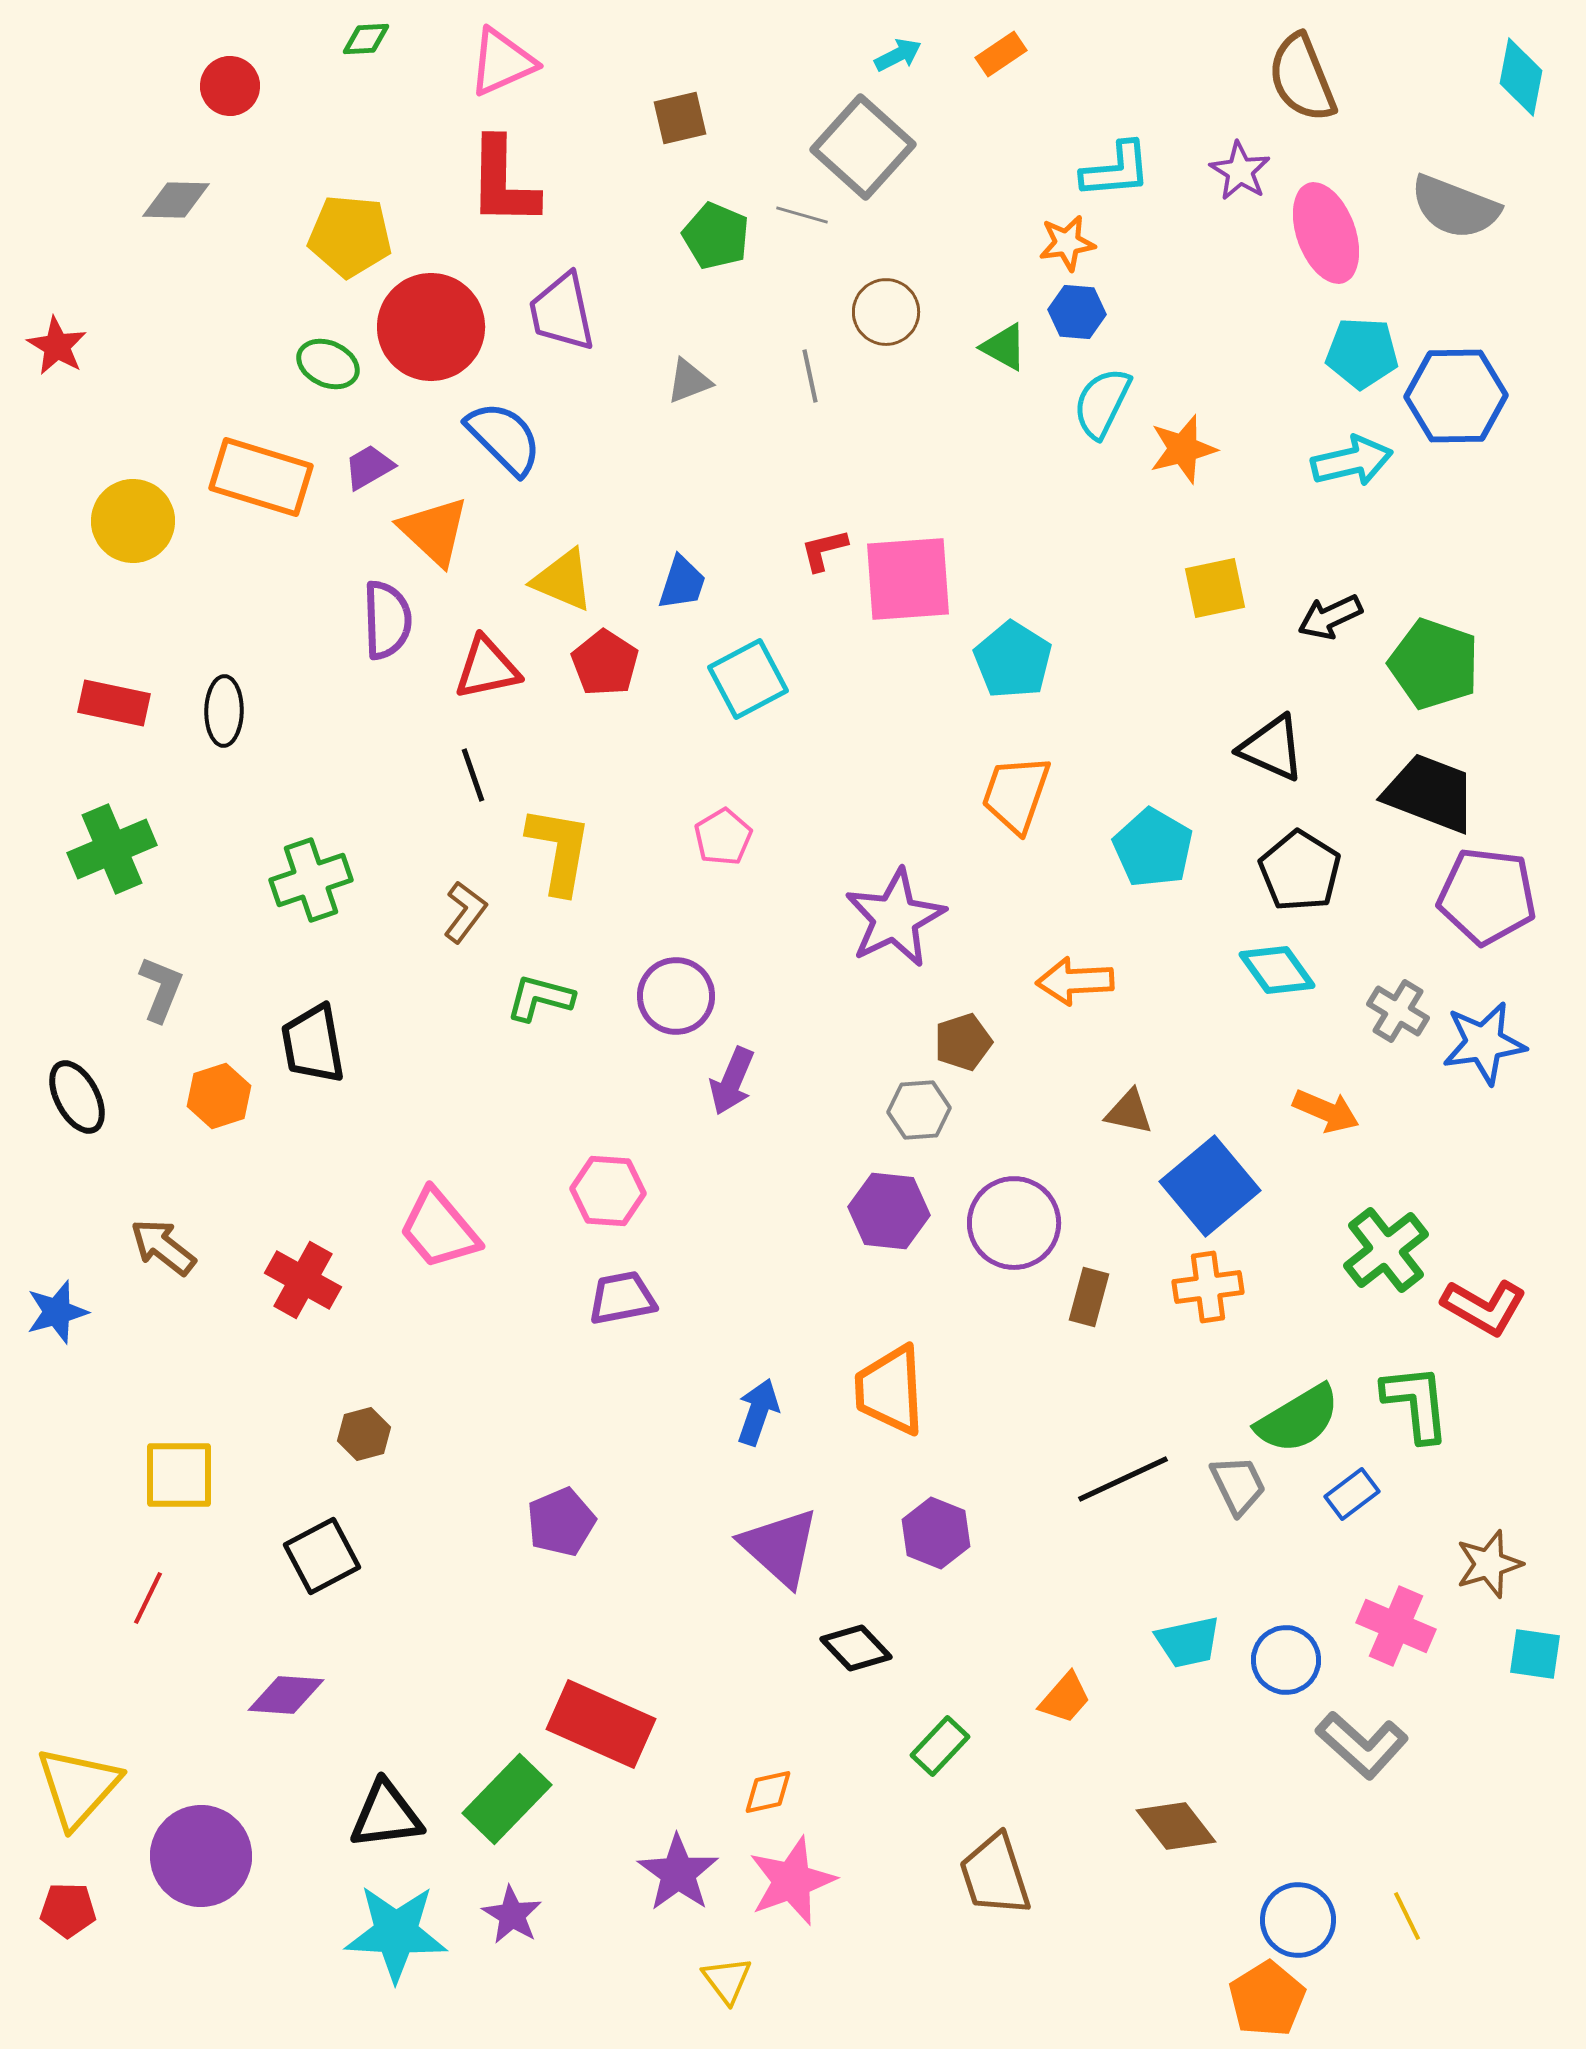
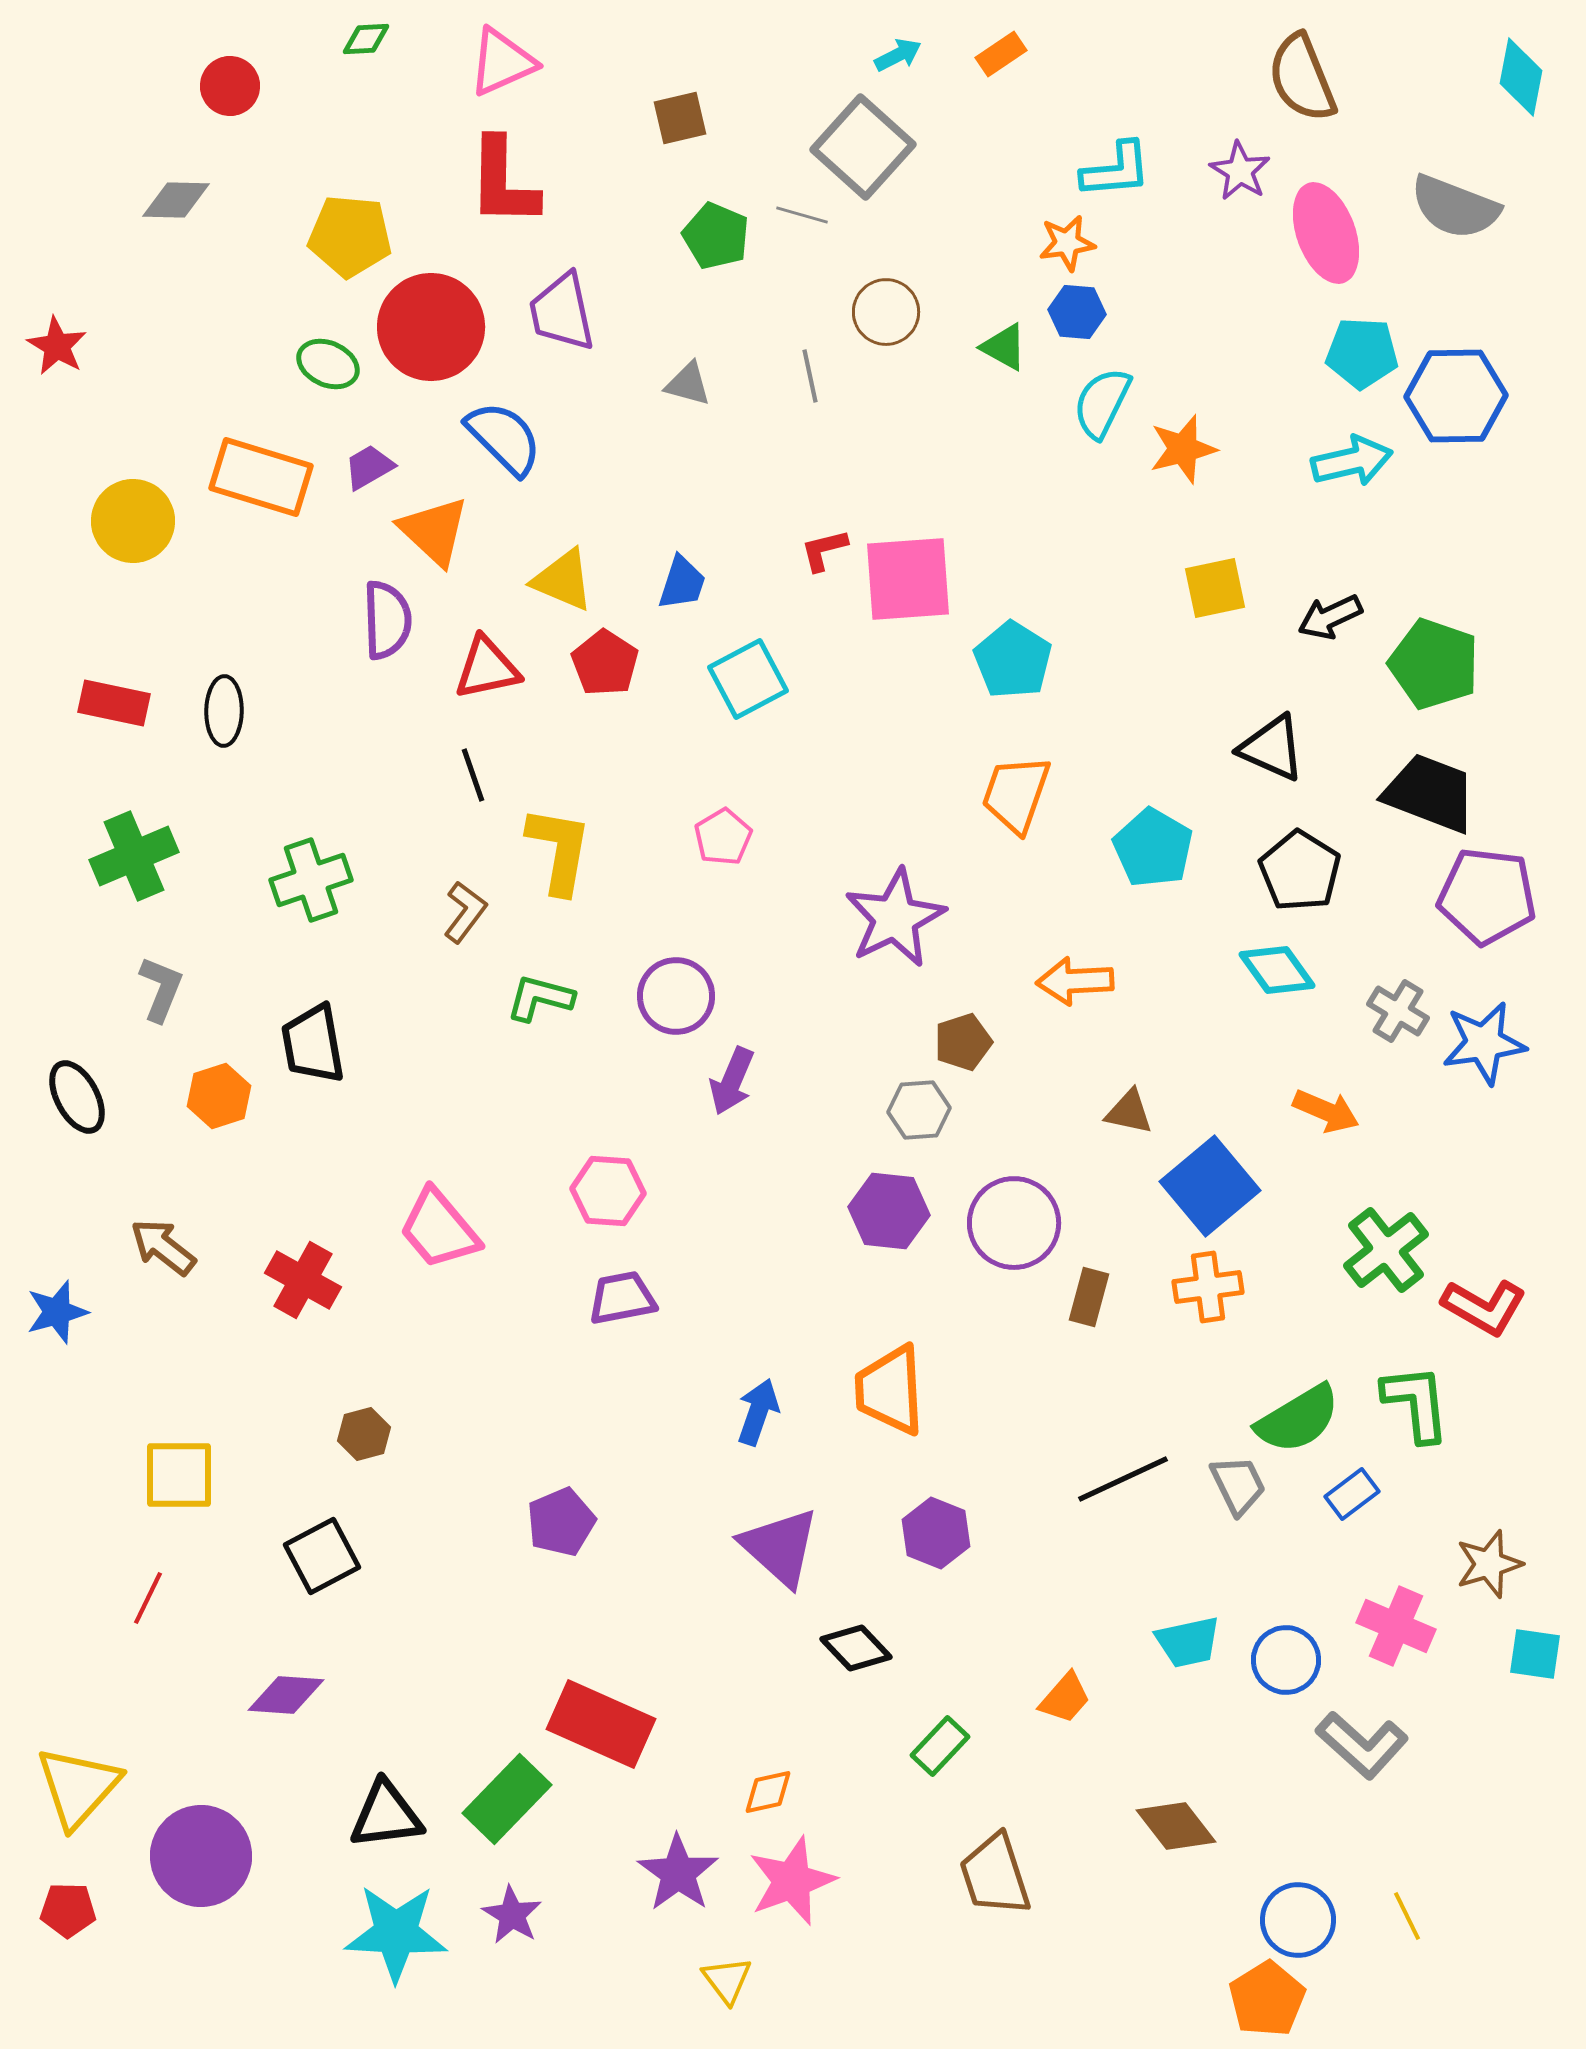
gray triangle at (689, 381): moved 1 px left, 3 px down; rotated 36 degrees clockwise
green cross at (112, 849): moved 22 px right, 7 px down
